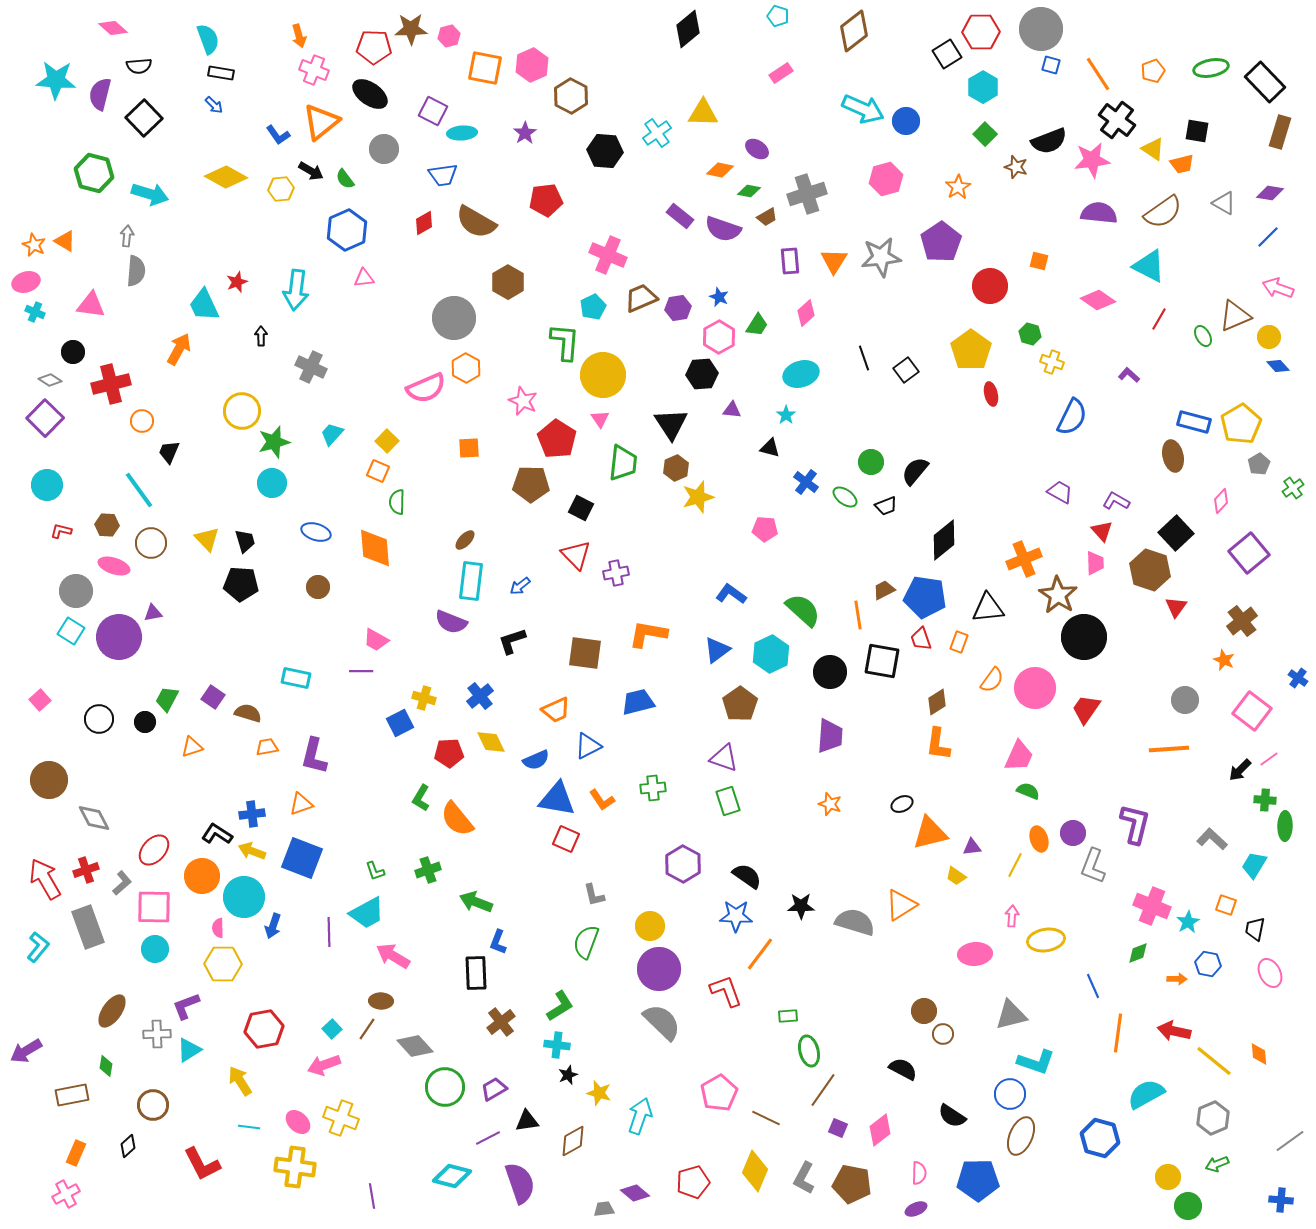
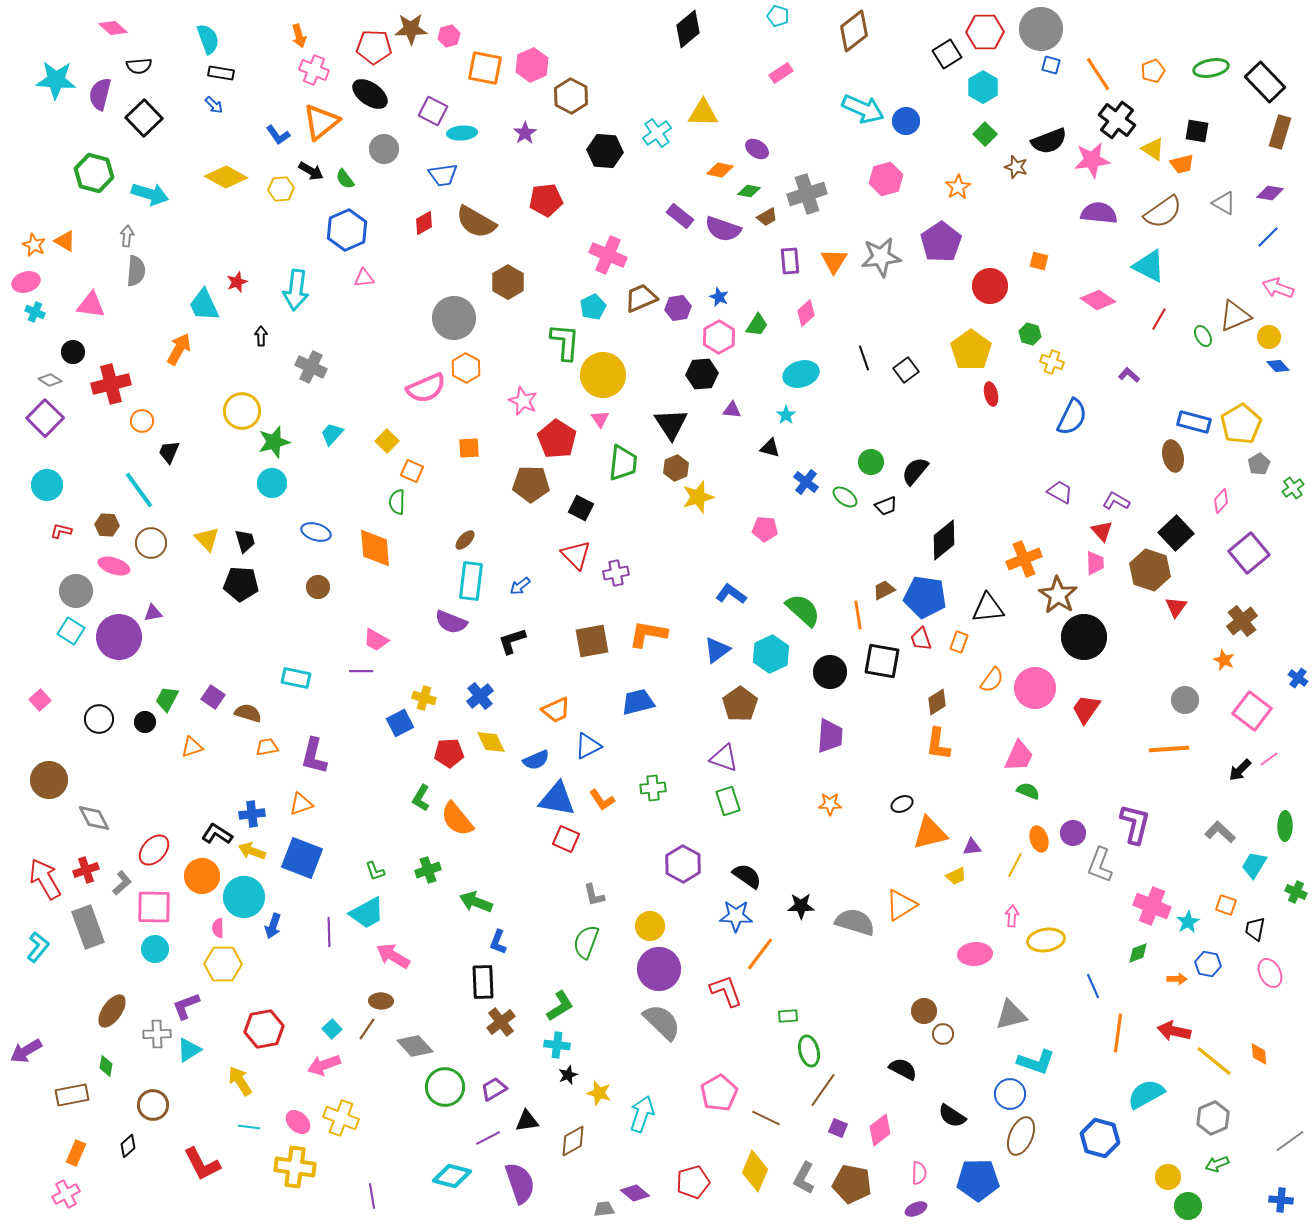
red hexagon at (981, 32): moved 4 px right
orange square at (378, 471): moved 34 px right
brown square at (585, 653): moved 7 px right, 12 px up; rotated 18 degrees counterclockwise
green cross at (1265, 800): moved 31 px right, 92 px down; rotated 20 degrees clockwise
orange star at (830, 804): rotated 20 degrees counterclockwise
gray L-shape at (1212, 839): moved 8 px right, 7 px up
gray L-shape at (1093, 866): moved 7 px right, 1 px up
yellow trapezoid at (956, 876): rotated 60 degrees counterclockwise
black rectangle at (476, 973): moved 7 px right, 9 px down
cyan arrow at (640, 1116): moved 2 px right, 2 px up
